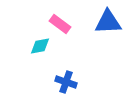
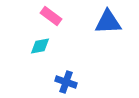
pink rectangle: moved 9 px left, 8 px up
